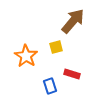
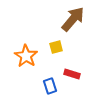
brown arrow: moved 2 px up
